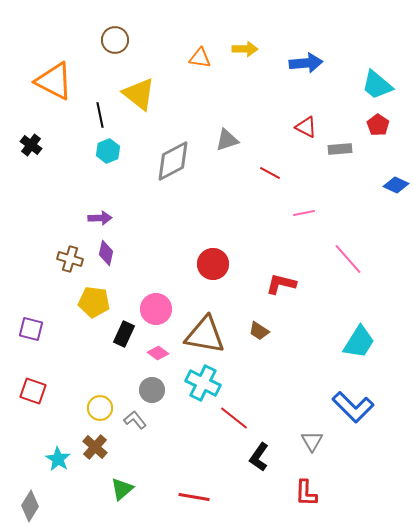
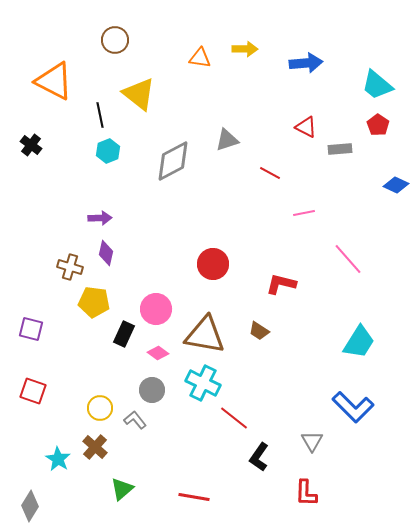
brown cross at (70, 259): moved 8 px down
